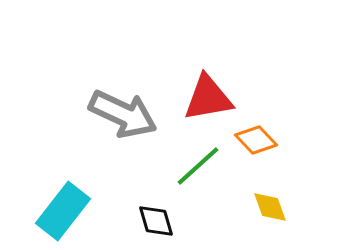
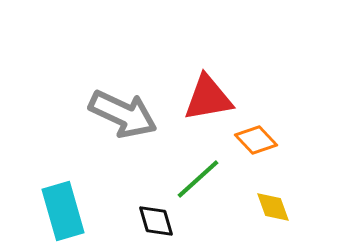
green line: moved 13 px down
yellow diamond: moved 3 px right
cyan rectangle: rotated 54 degrees counterclockwise
